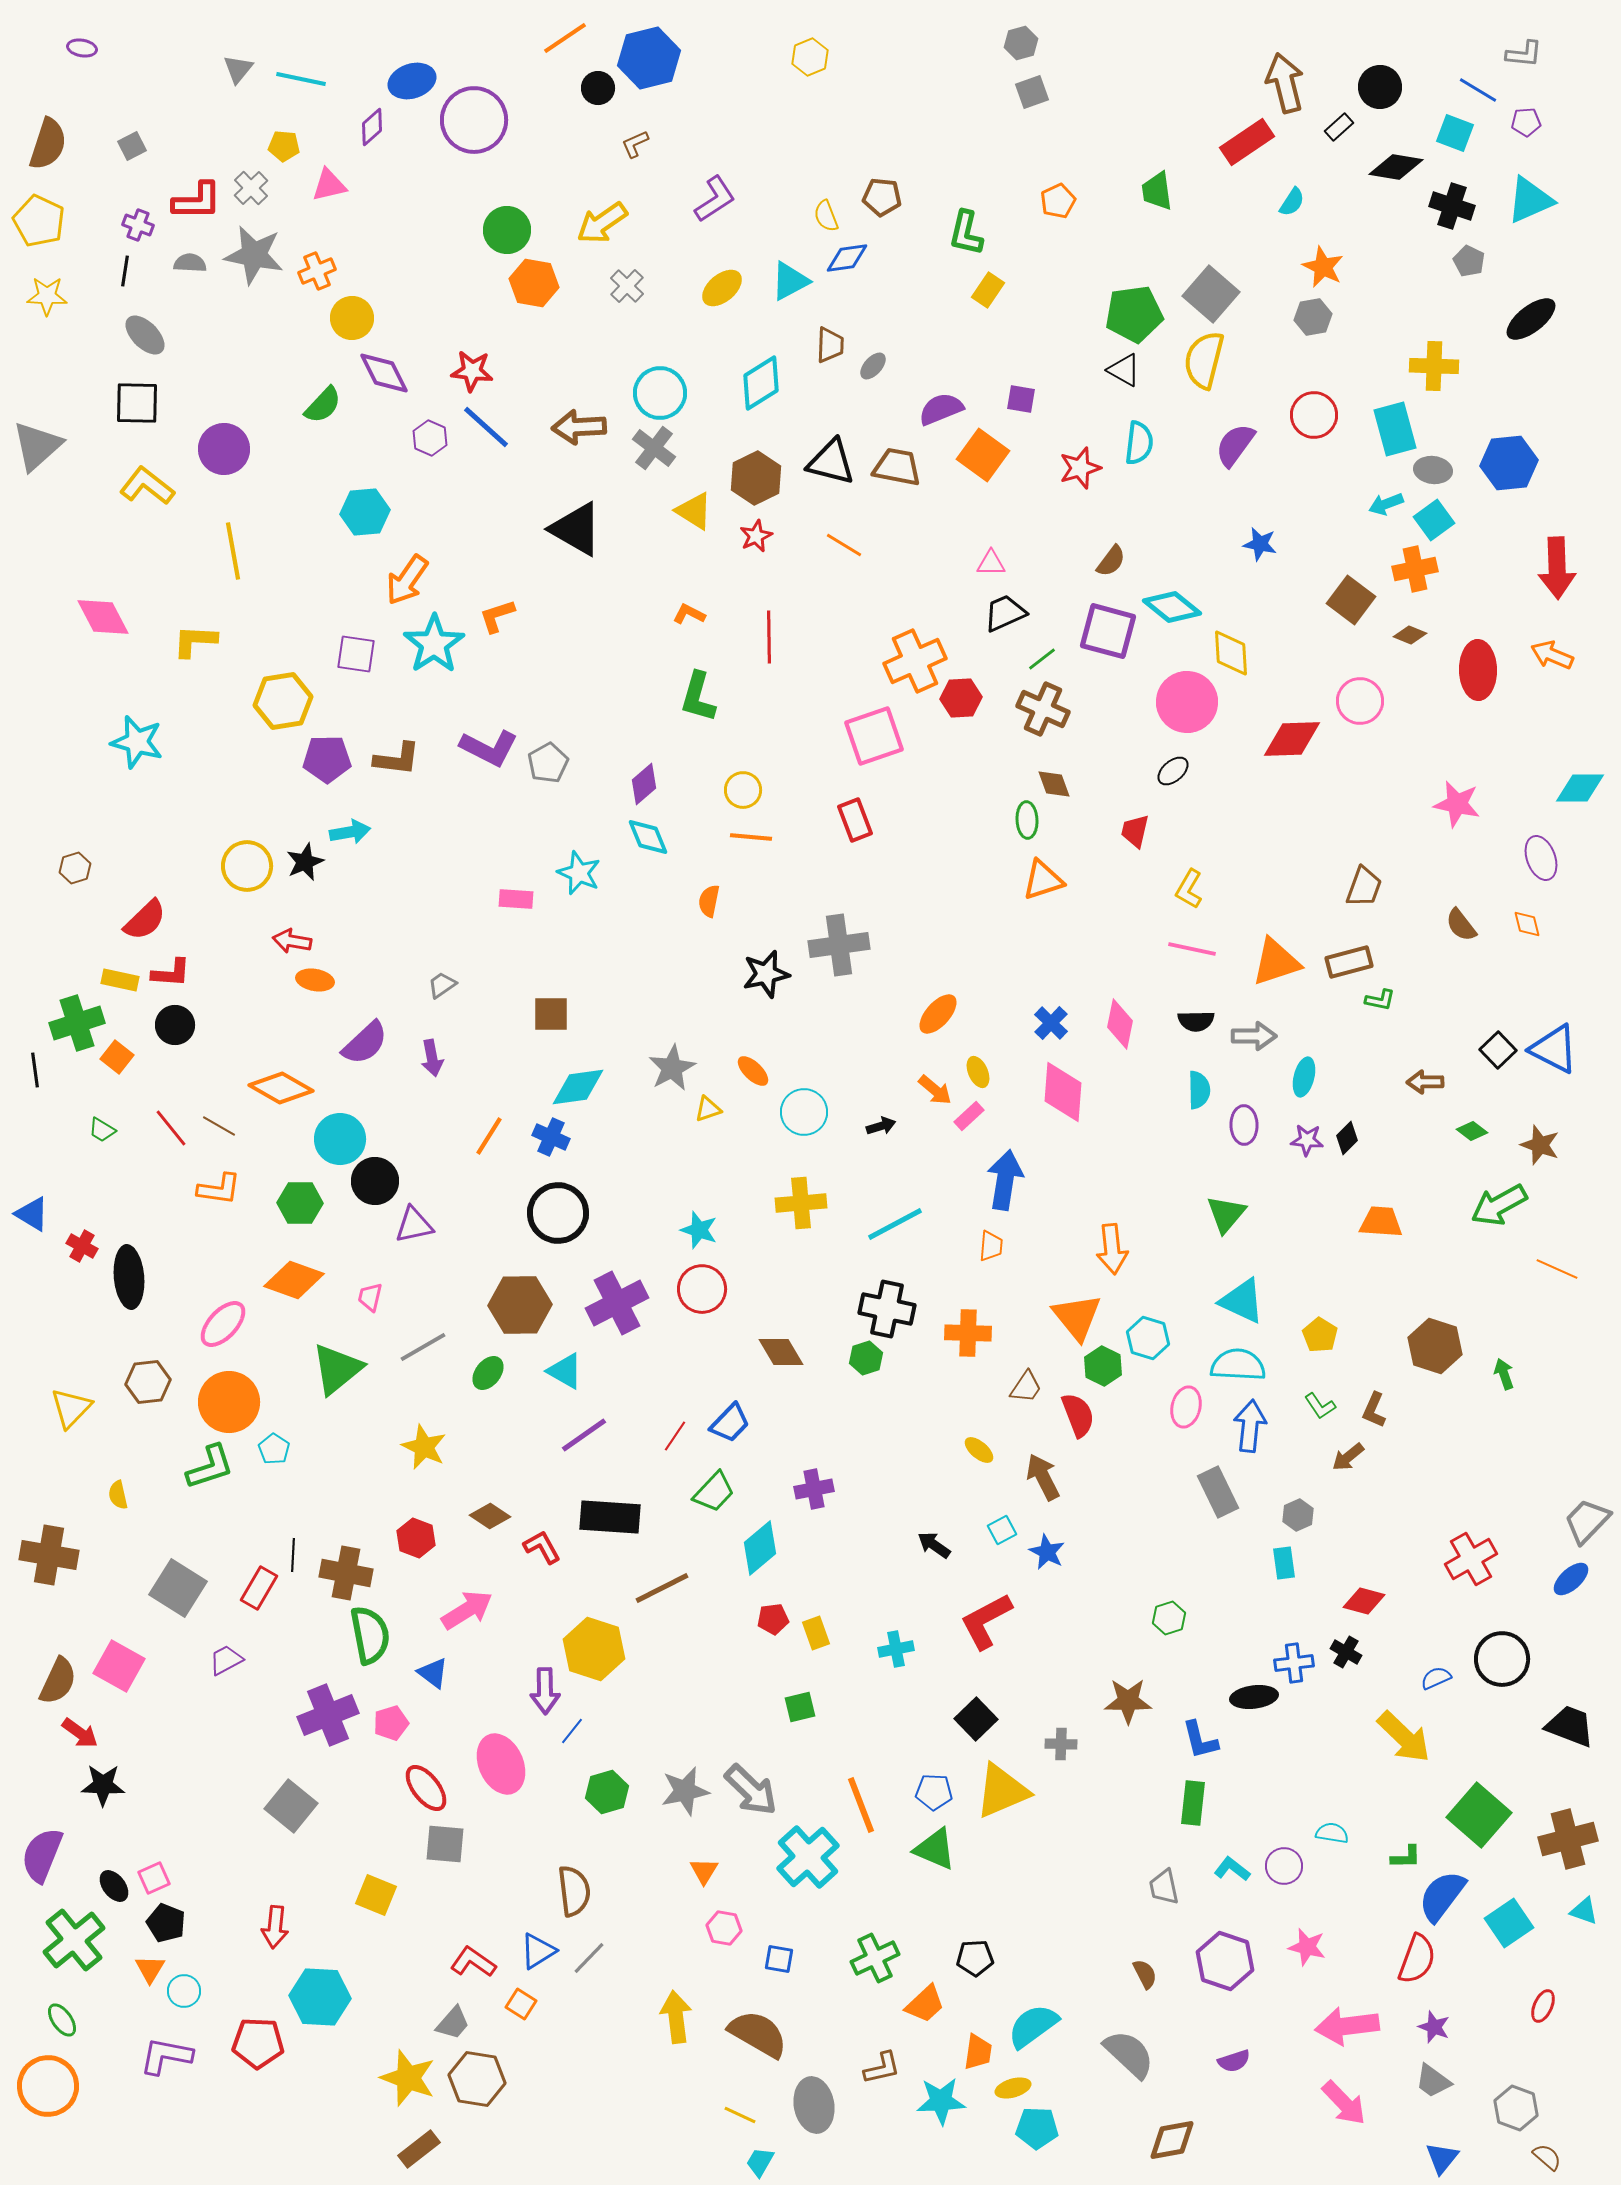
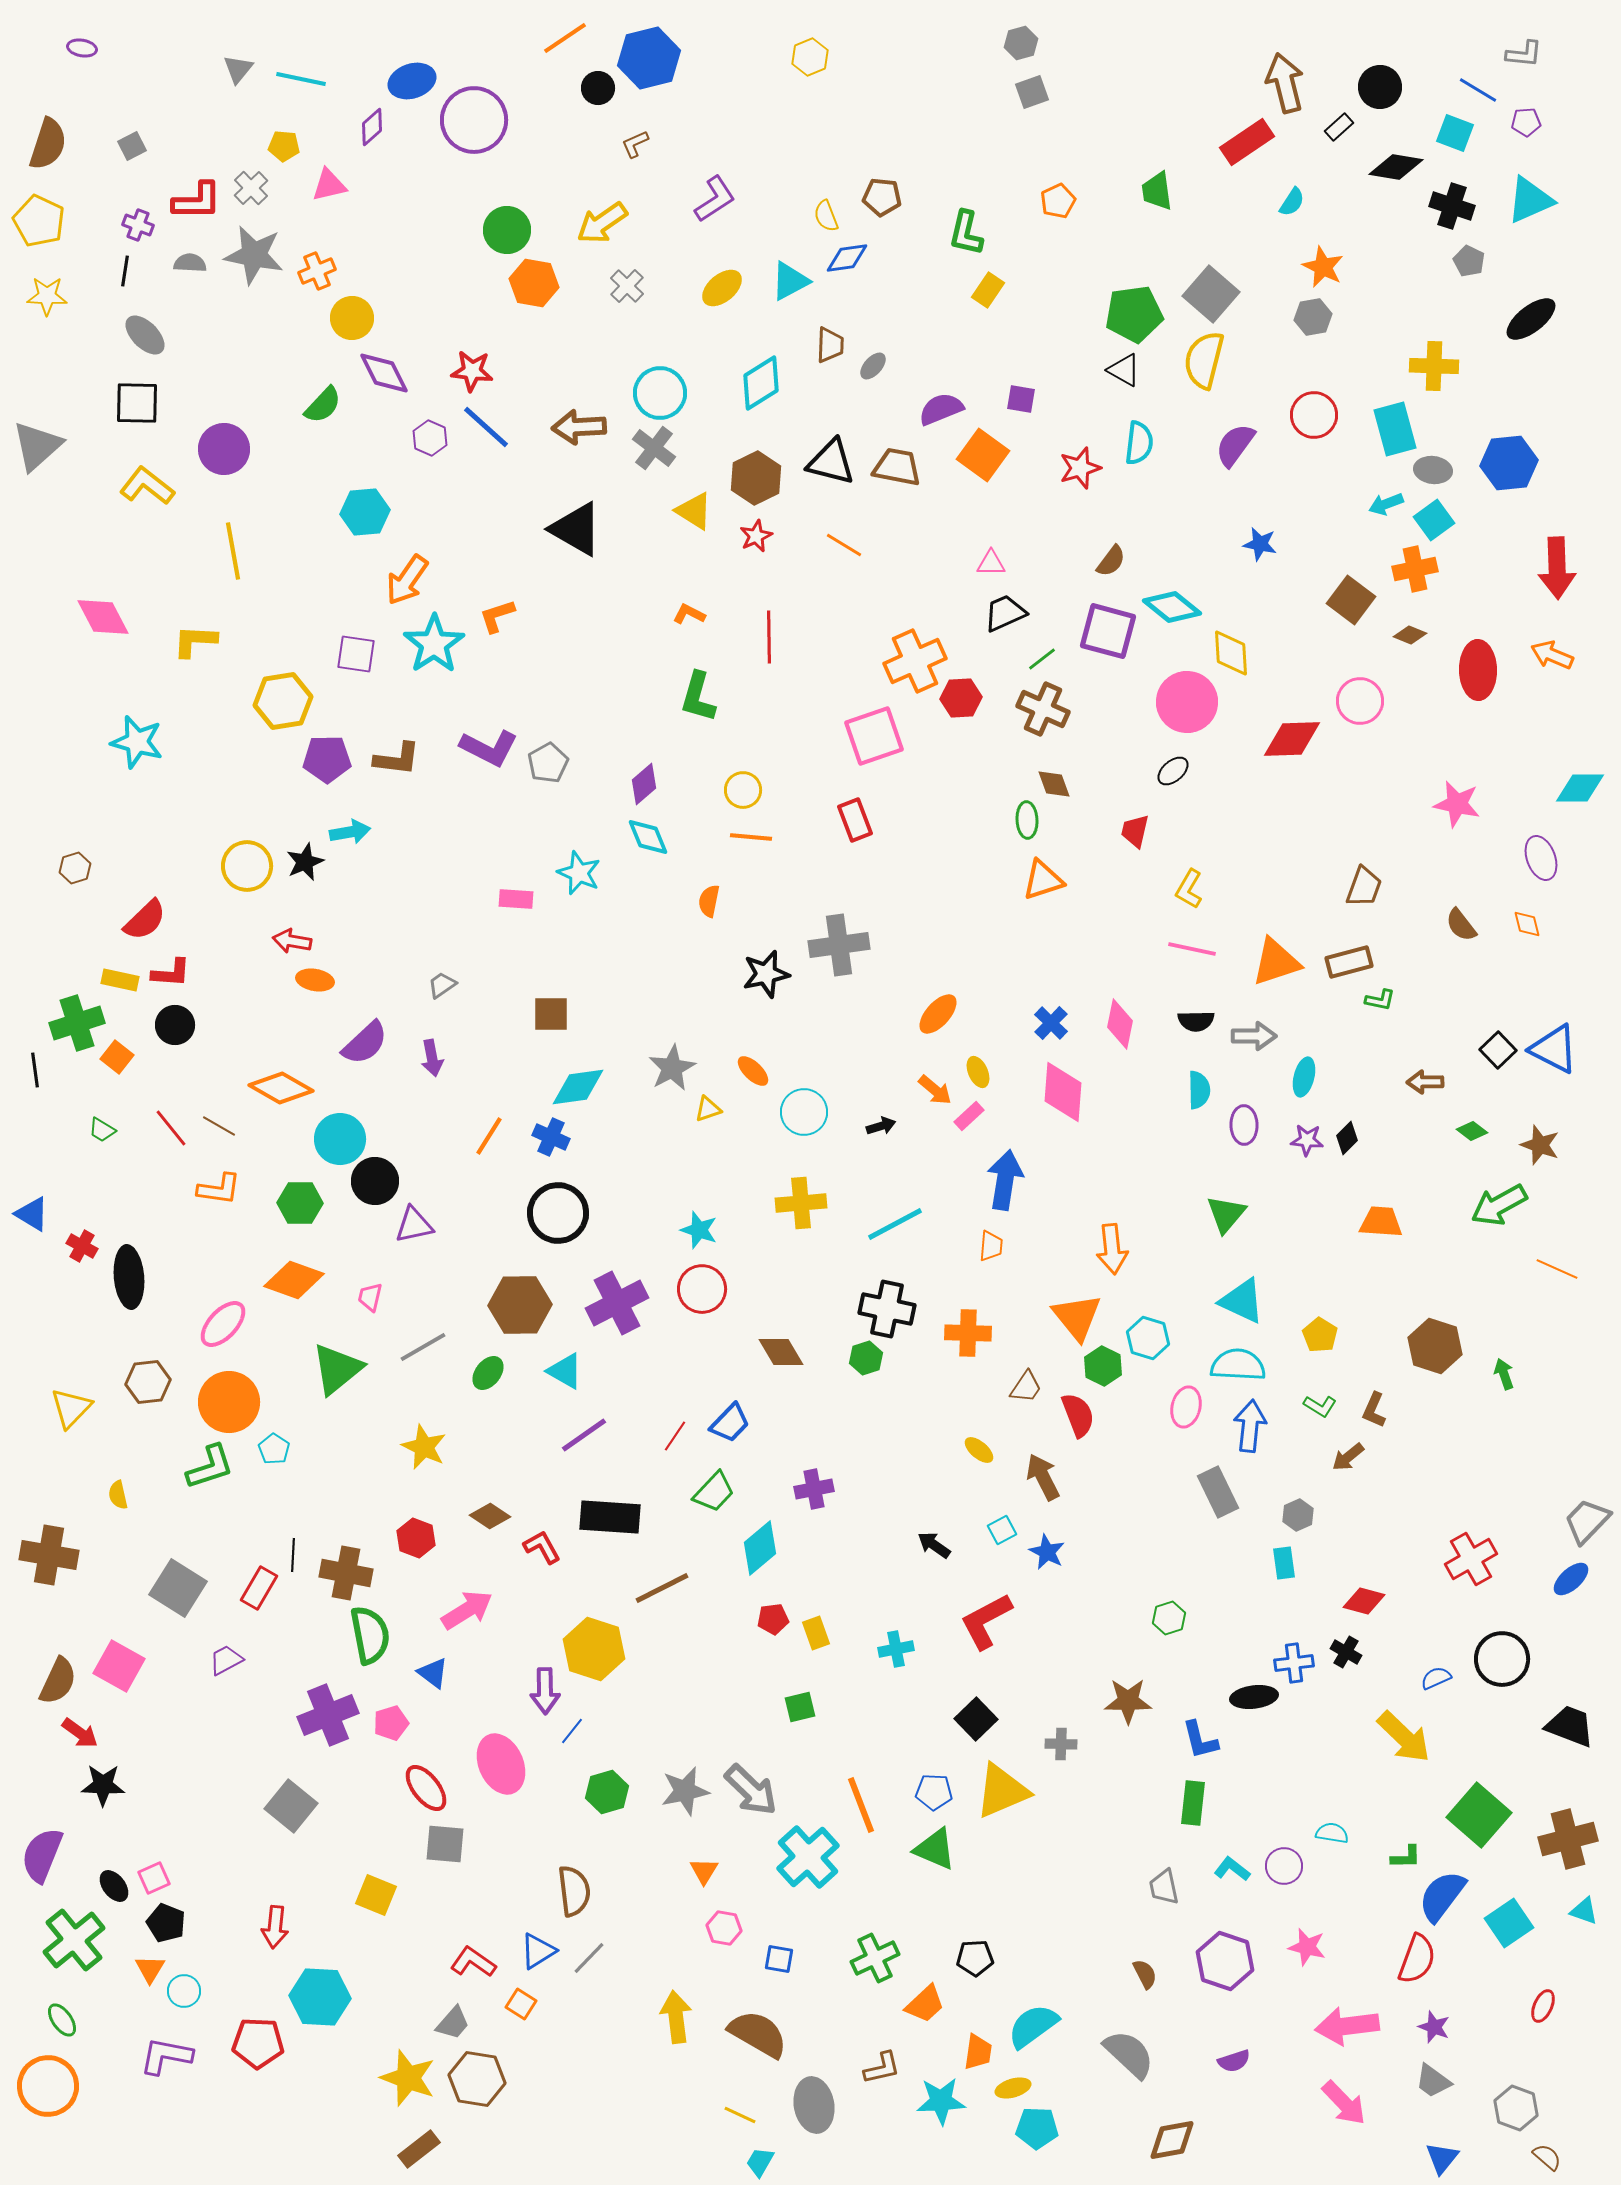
green L-shape at (1320, 1406): rotated 24 degrees counterclockwise
